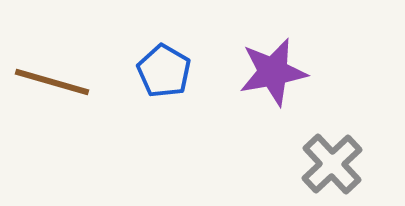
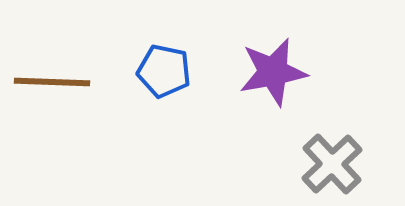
blue pentagon: rotated 18 degrees counterclockwise
brown line: rotated 14 degrees counterclockwise
